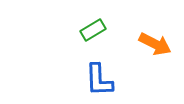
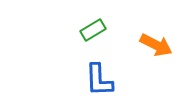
orange arrow: moved 1 px right, 1 px down
